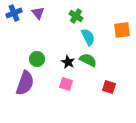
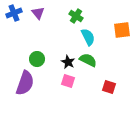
pink square: moved 2 px right, 3 px up
